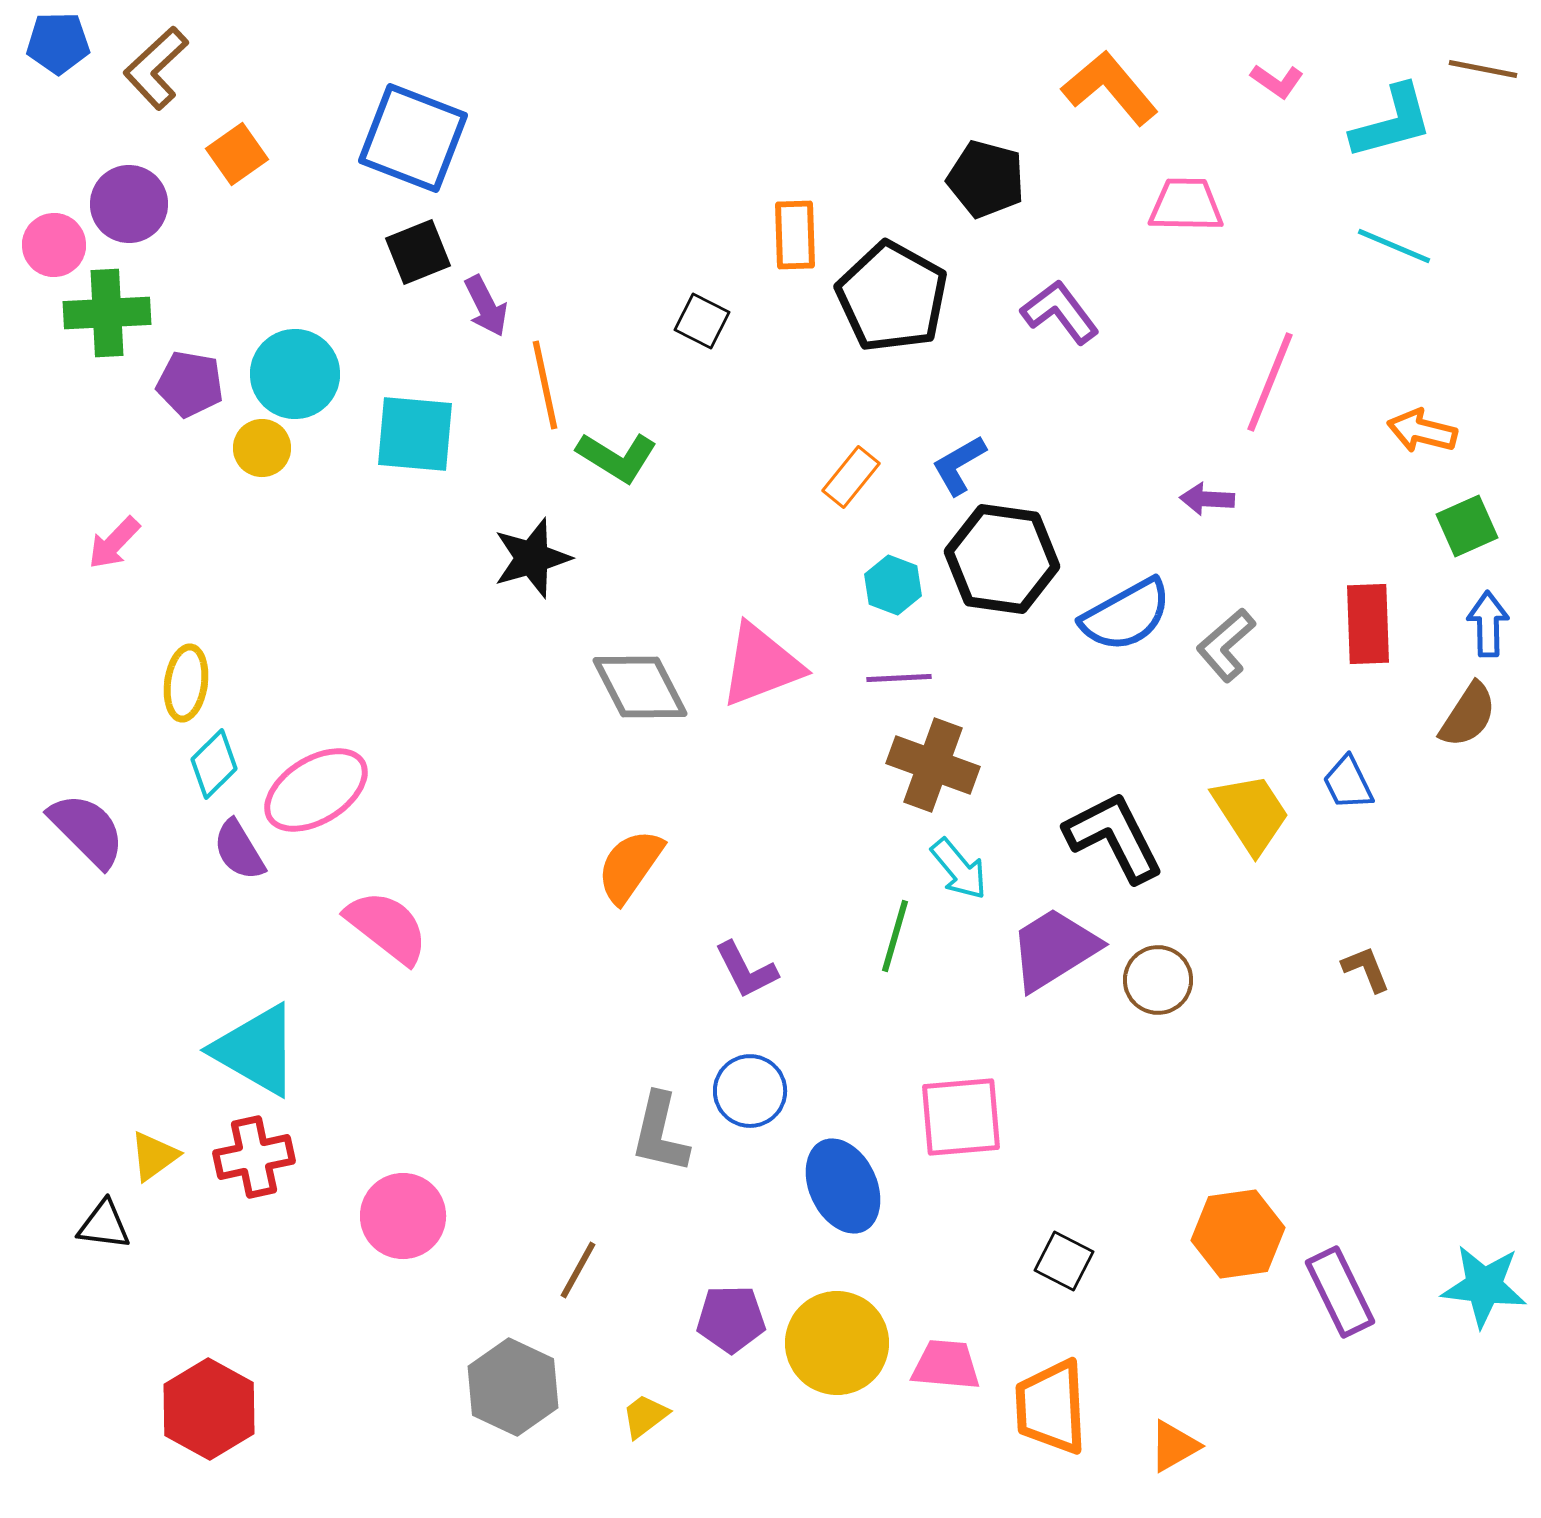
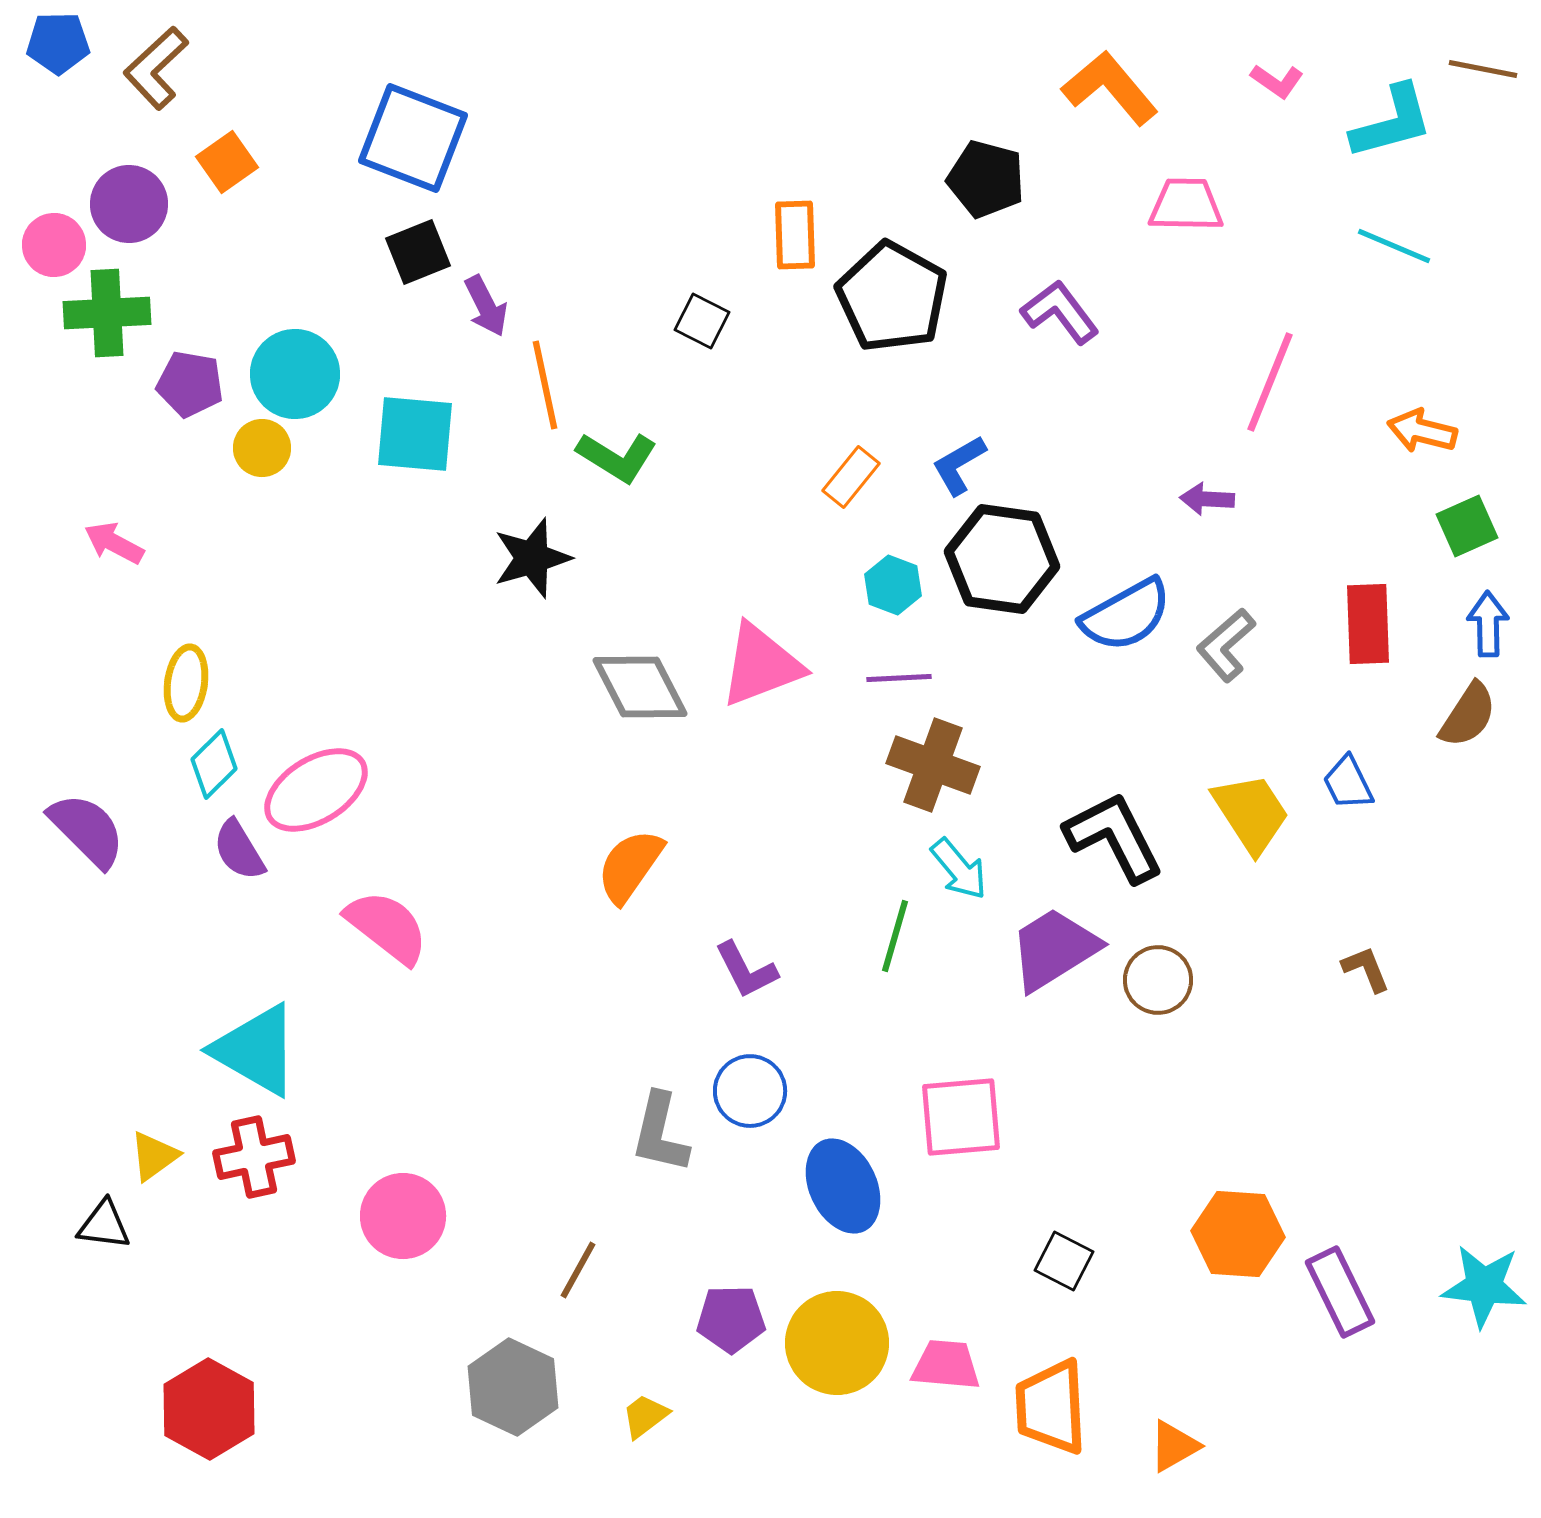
orange square at (237, 154): moved 10 px left, 8 px down
pink arrow at (114, 543): rotated 74 degrees clockwise
orange hexagon at (1238, 1234): rotated 12 degrees clockwise
